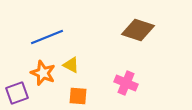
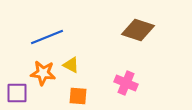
orange star: rotated 15 degrees counterclockwise
purple square: rotated 20 degrees clockwise
